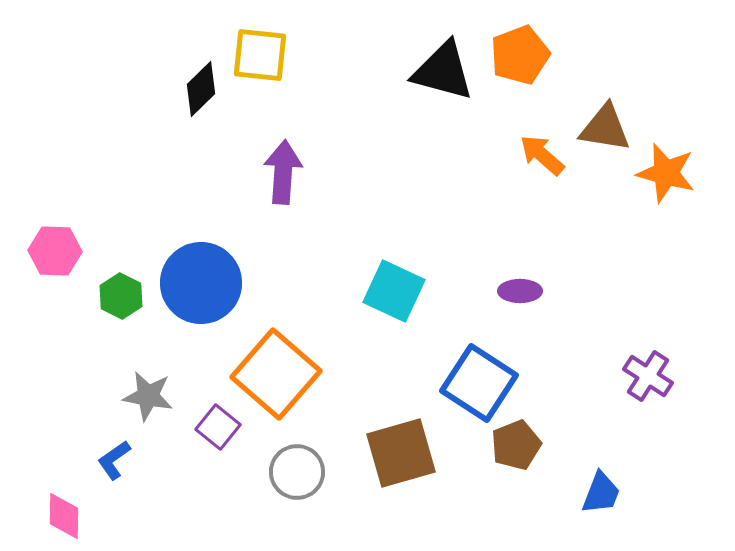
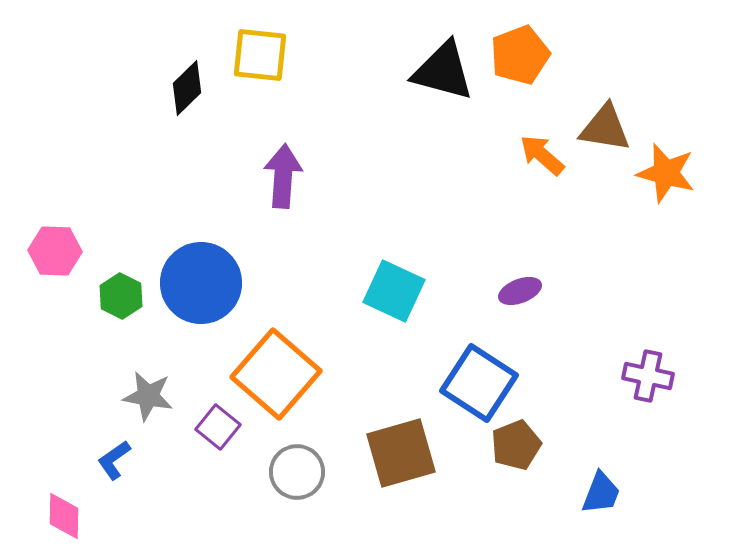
black diamond: moved 14 px left, 1 px up
purple arrow: moved 4 px down
purple ellipse: rotated 21 degrees counterclockwise
purple cross: rotated 21 degrees counterclockwise
